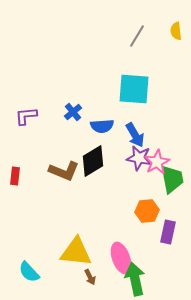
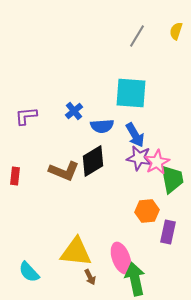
yellow semicircle: rotated 24 degrees clockwise
cyan square: moved 3 px left, 4 px down
blue cross: moved 1 px right, 1 px up
